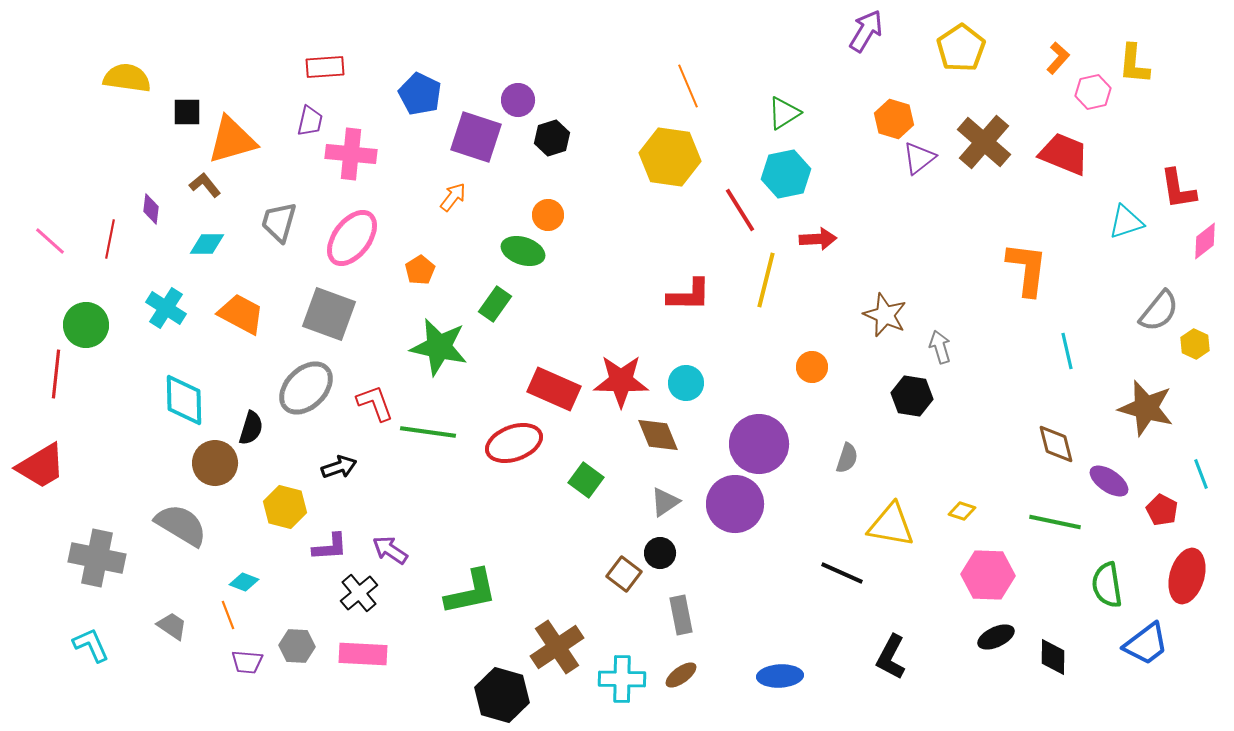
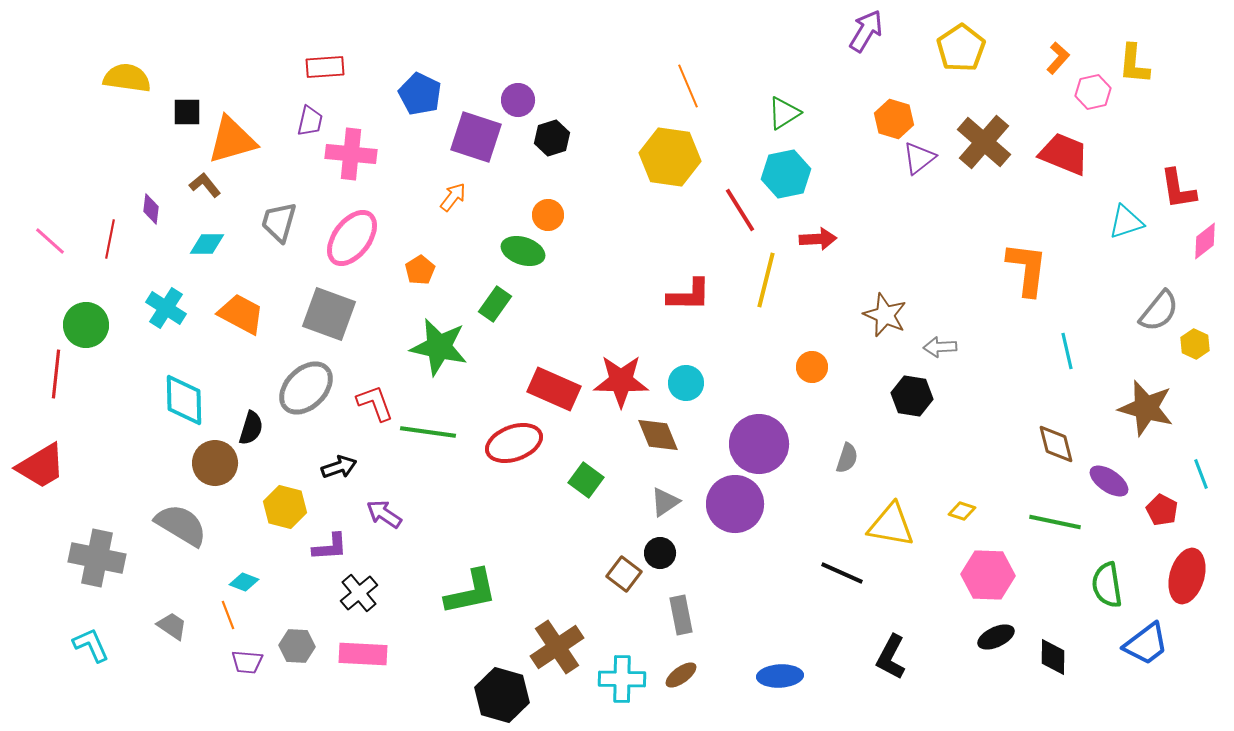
gray arrow at (940, 347): rotated 76 degrees counterclockwise
purple arrow at (390, 550): moved 6 px left, 36 px up
